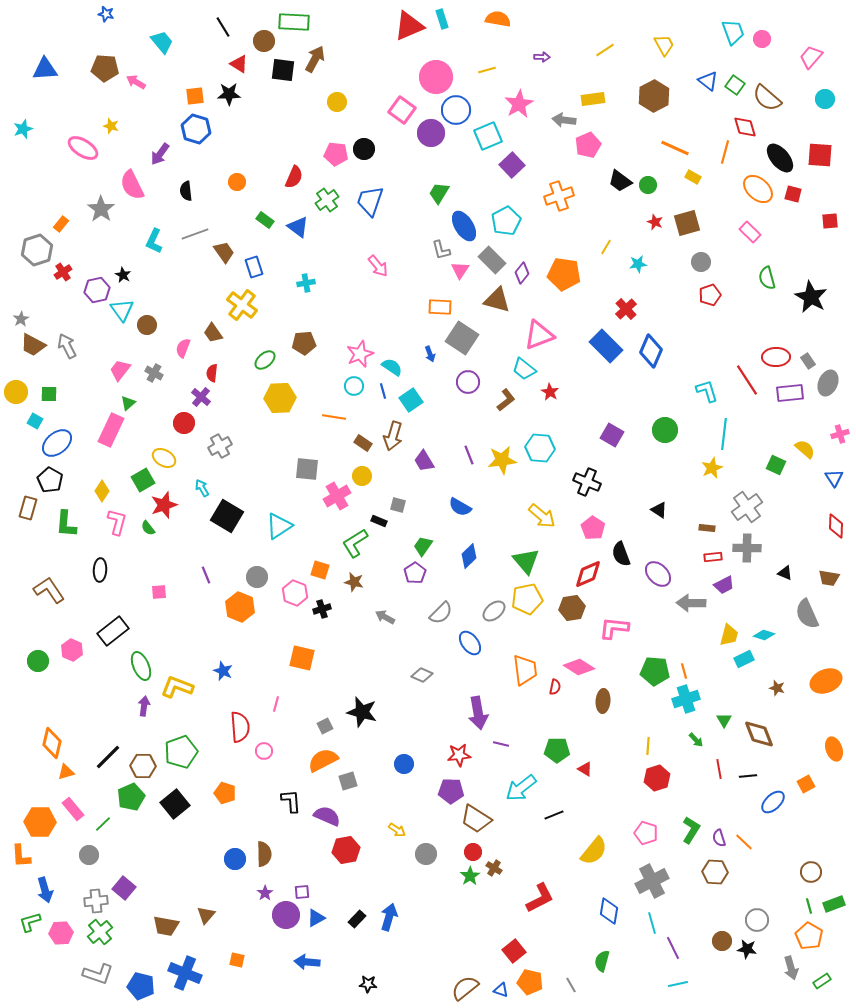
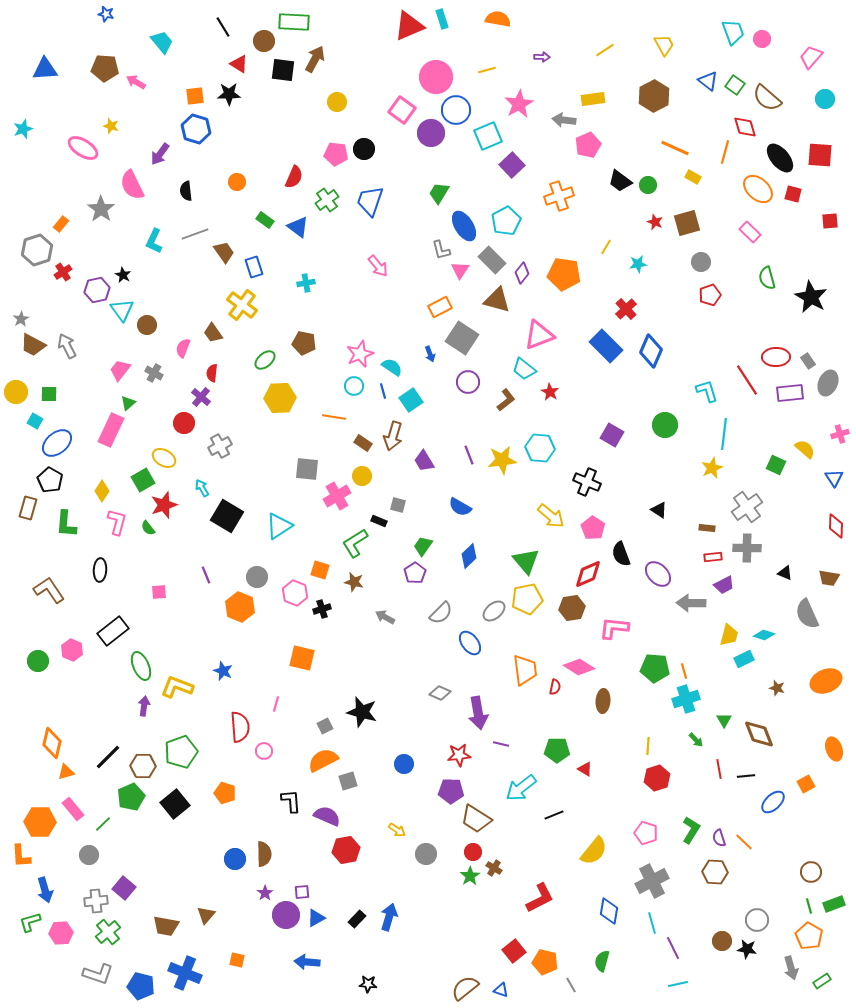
orange rectangle at (440, 307): rotated 30 degrees counterclockwise
brown pentagon at (304, 343): rotated 15 degrees clockwise
green circle at (665, 430): moved 5 px up
yellow arrow at (542, 516): moved 9 px right
green pentagon at (655, 671): moved 3 px up
gray diamond at (422, 675): moved 18 px right, 18 px down
black line at (748, 776): moved 2 px left
green cross at (100, 932): moved 8 px right
orange pentagon at (530, 982): moved 15 px right, 20 px up
